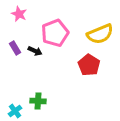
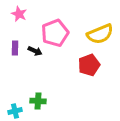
purple rectangle: rotated 32 degrees clockwise
red pentagon: rotated 20 degrees clockwise
cyan cross: rotated 24 degrees clockwise
